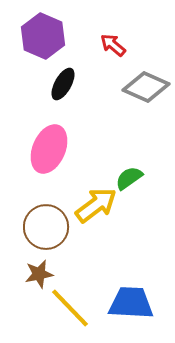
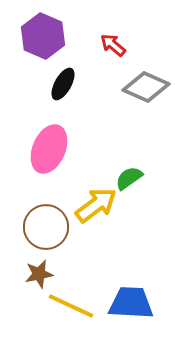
yellow line: moved 1 px right, 2 px up; rotated 21 degrees counterclockwise
